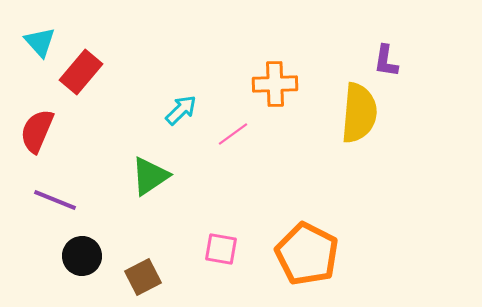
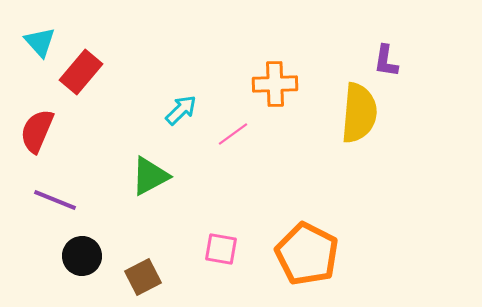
green triangle: rotated 6 degrees clockwise
